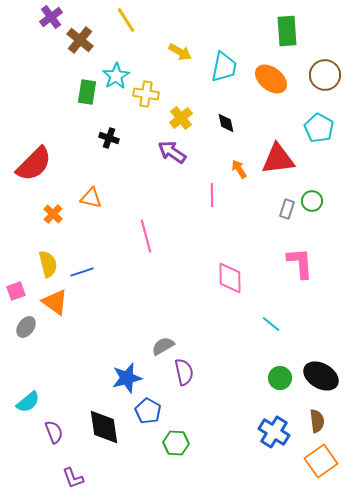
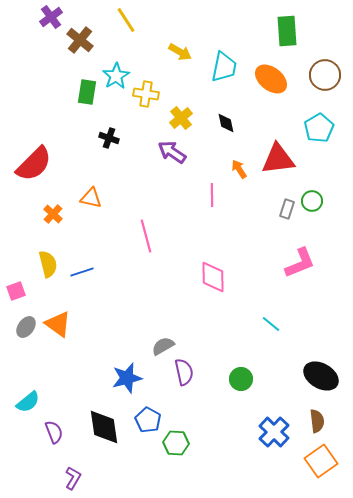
cyan pentagon at (319, 128): rotated 12 degrees clockwise
pink L-shape at (300, 263): rotated 72 degrees clockwise
pink diamond at (230, 278): moved 17 px left, 1 px up
orange triangle at (55, 302): moved 3 px right, 22 px down
green circle at (280, 378): moved 39 px left, 1 px down
blue pentagon at (148, 411): moved 9 px down
blue cross at (274, 432): rotated 12 degrees clockwise
purple L-shape at (73, 478): rotated 130 degrees counterclockwise
